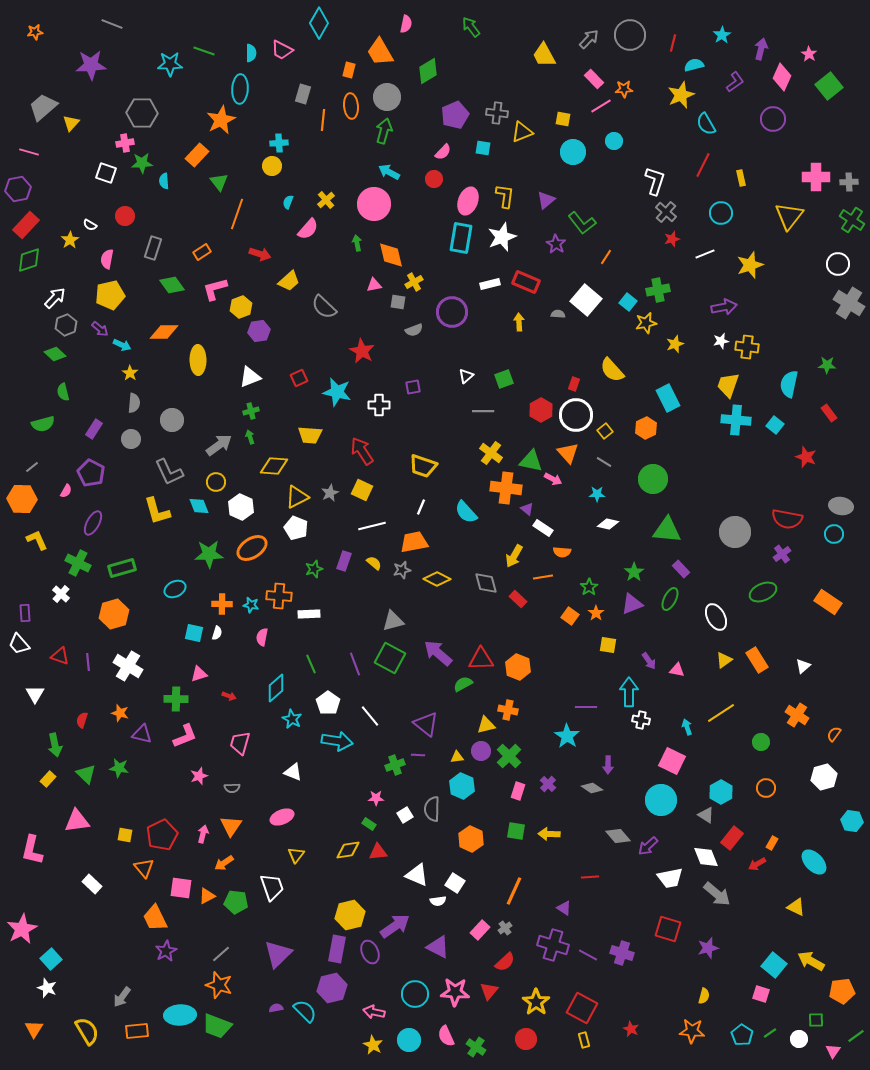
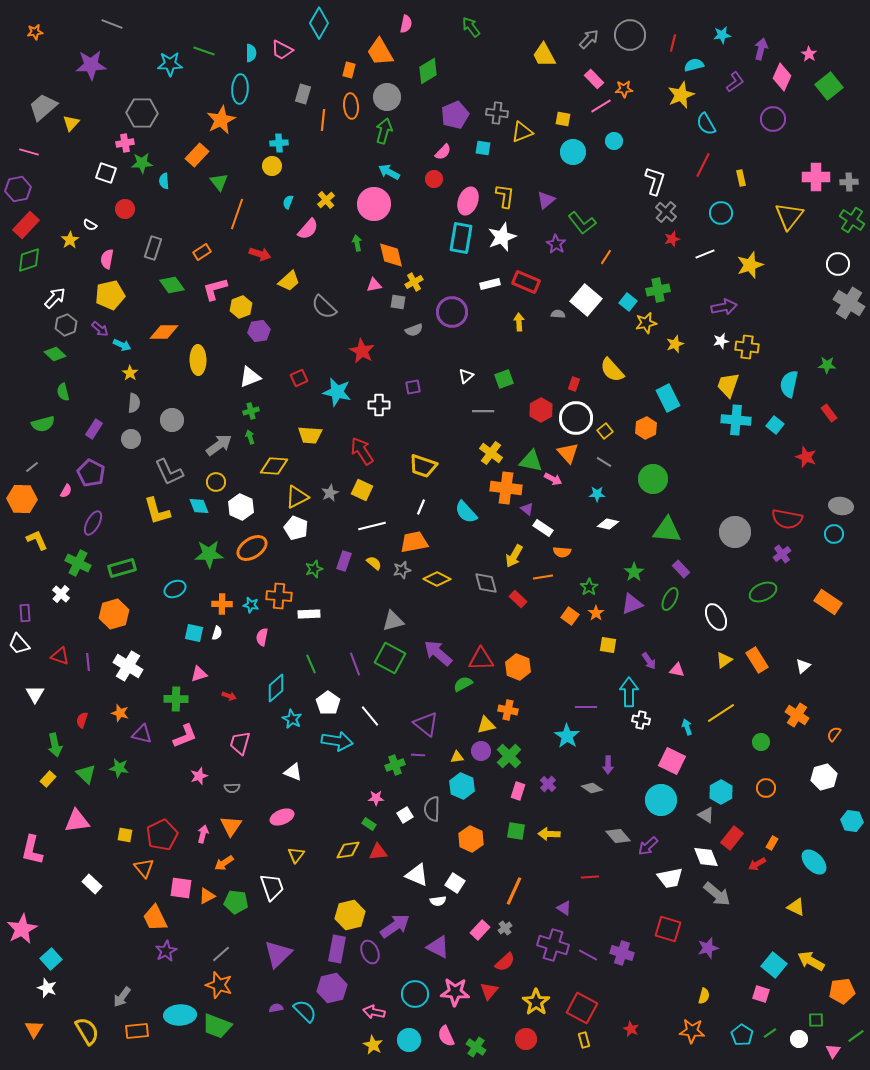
cyan star at (722, 35): rotated 24 degrees clockwise
red circle at (125, 216): moved 7 px up
white circle at (576, 415): moved 3 px down
